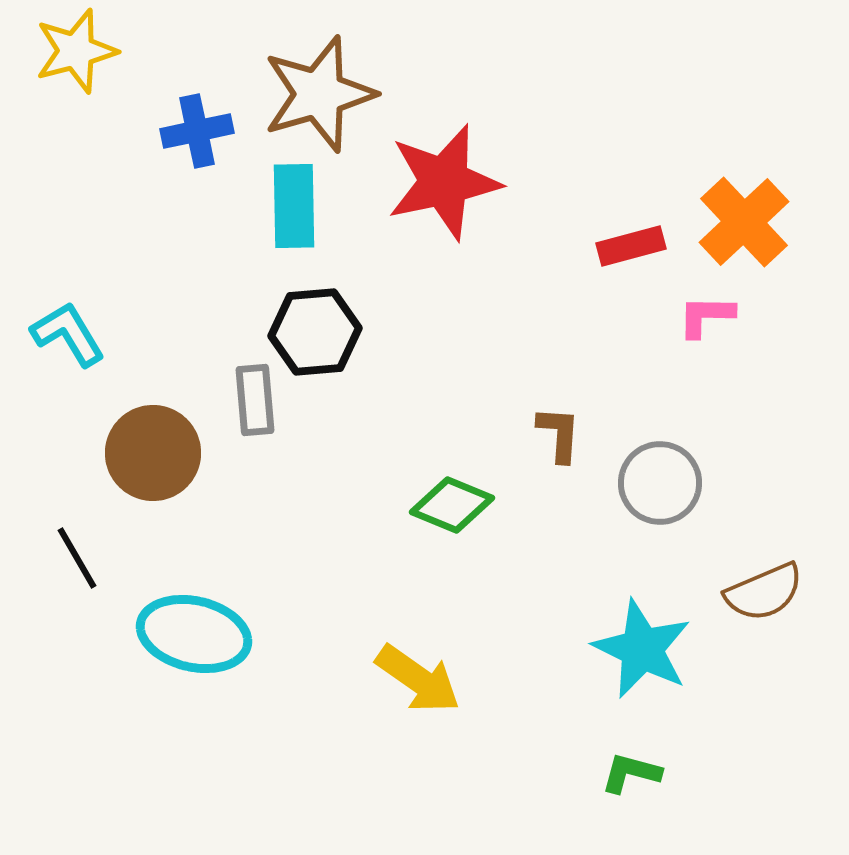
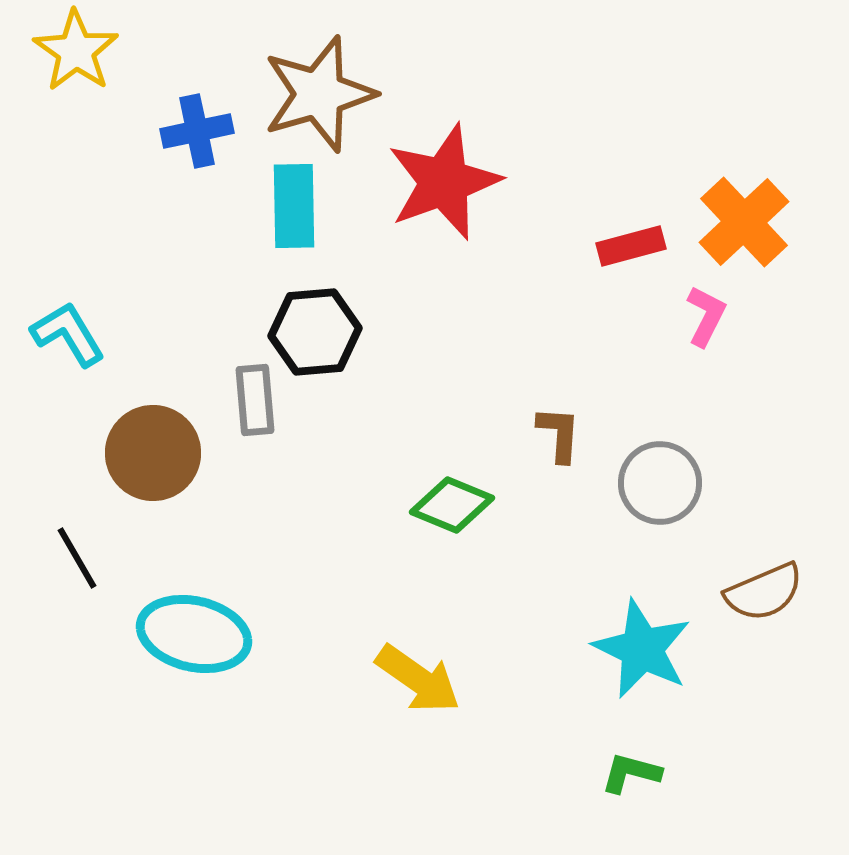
yellow star: rotated 22 degrees counterclockwise
red star: rotated 8 degrees counterclockwise
pink L-shape: rotated 116 degrees clockwise
